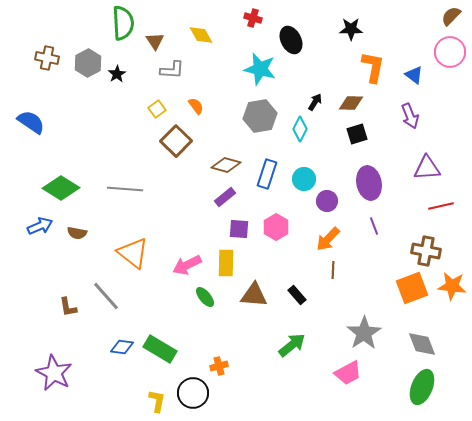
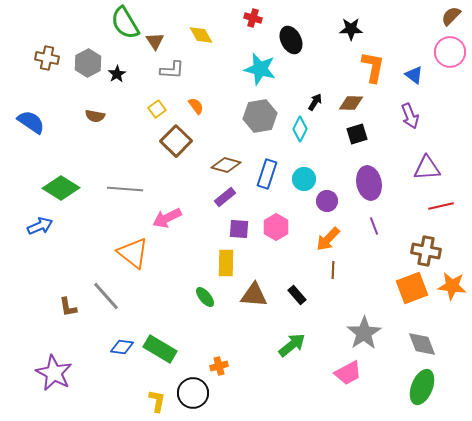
green semicircle at (123, 23): moved 2 px right; rotated 152 degrees clockwise
brown semicircle at (77, 233): moved 18 px right, 117 px up
pink arrow at (187, 265): moved 20 px left, 47 px up
